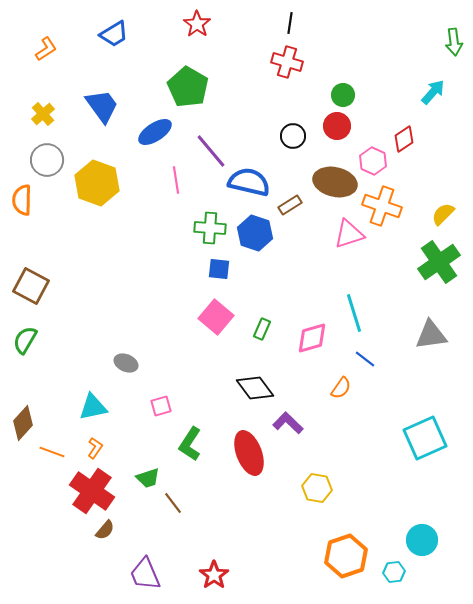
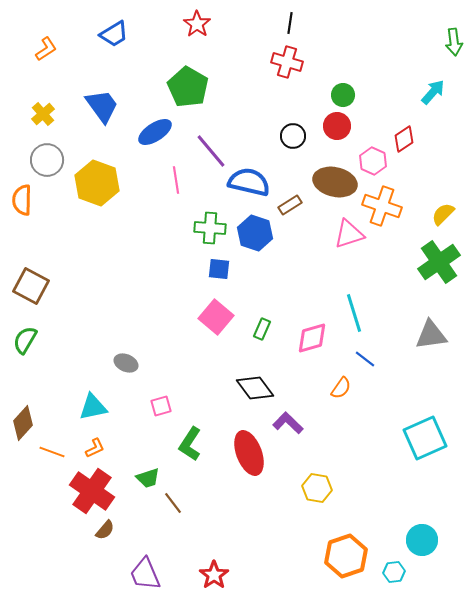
orange L-shape at (95, 448): rotated 30 degrees clockwise
